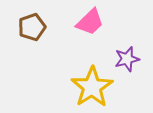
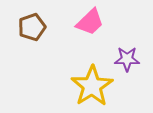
purple star: rotated 15 degrees clockwise
yellow star: moved 1 px up
